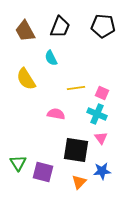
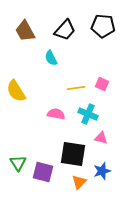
black trapezoid: moved 5 px right, 3 px down; rotated 20 degrees clockwise
yellow semicircle: moved 10 px left, 12 px down
pink square: moved 9 px up
cyan cross: moved 9 px left
pink triangle: rotated 40 degrees counterclockwise
black square: moved 3 px left, 4 px down
blue star: rotated 12 degrees counterclockwise
